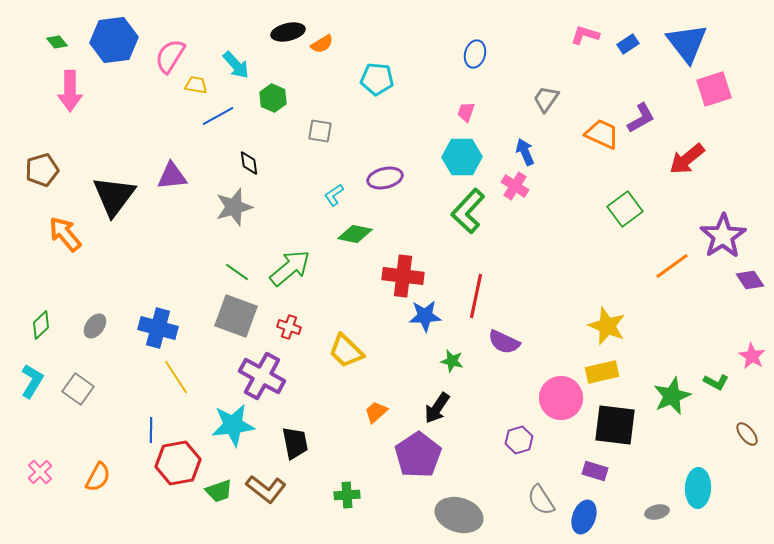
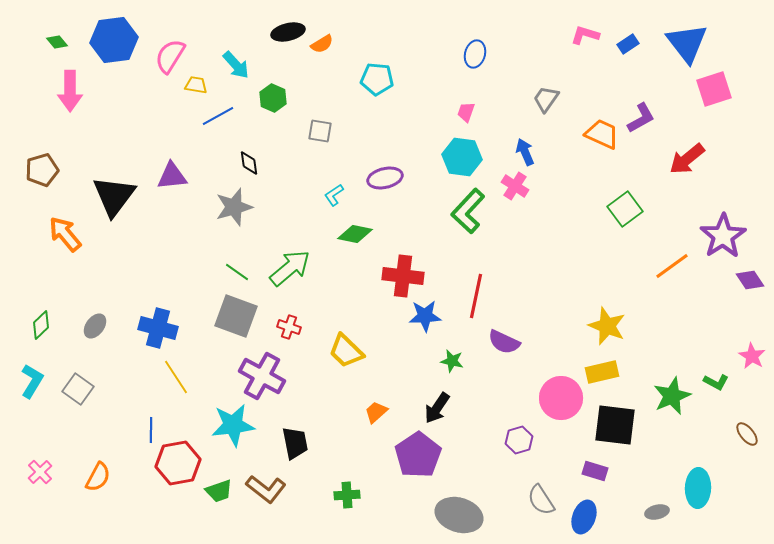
cyan hexagon at (462, 157): rotated 9 degrees clockwise
